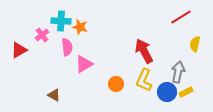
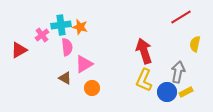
cyan cross: moved 4 px down; rotated 12 degrees counterclockwise
red arrow: rotated 10 degrees clockwise
orange circle: moved 24 px left, 4 px down
brown triangle: moved 11 px right, 17 px up
